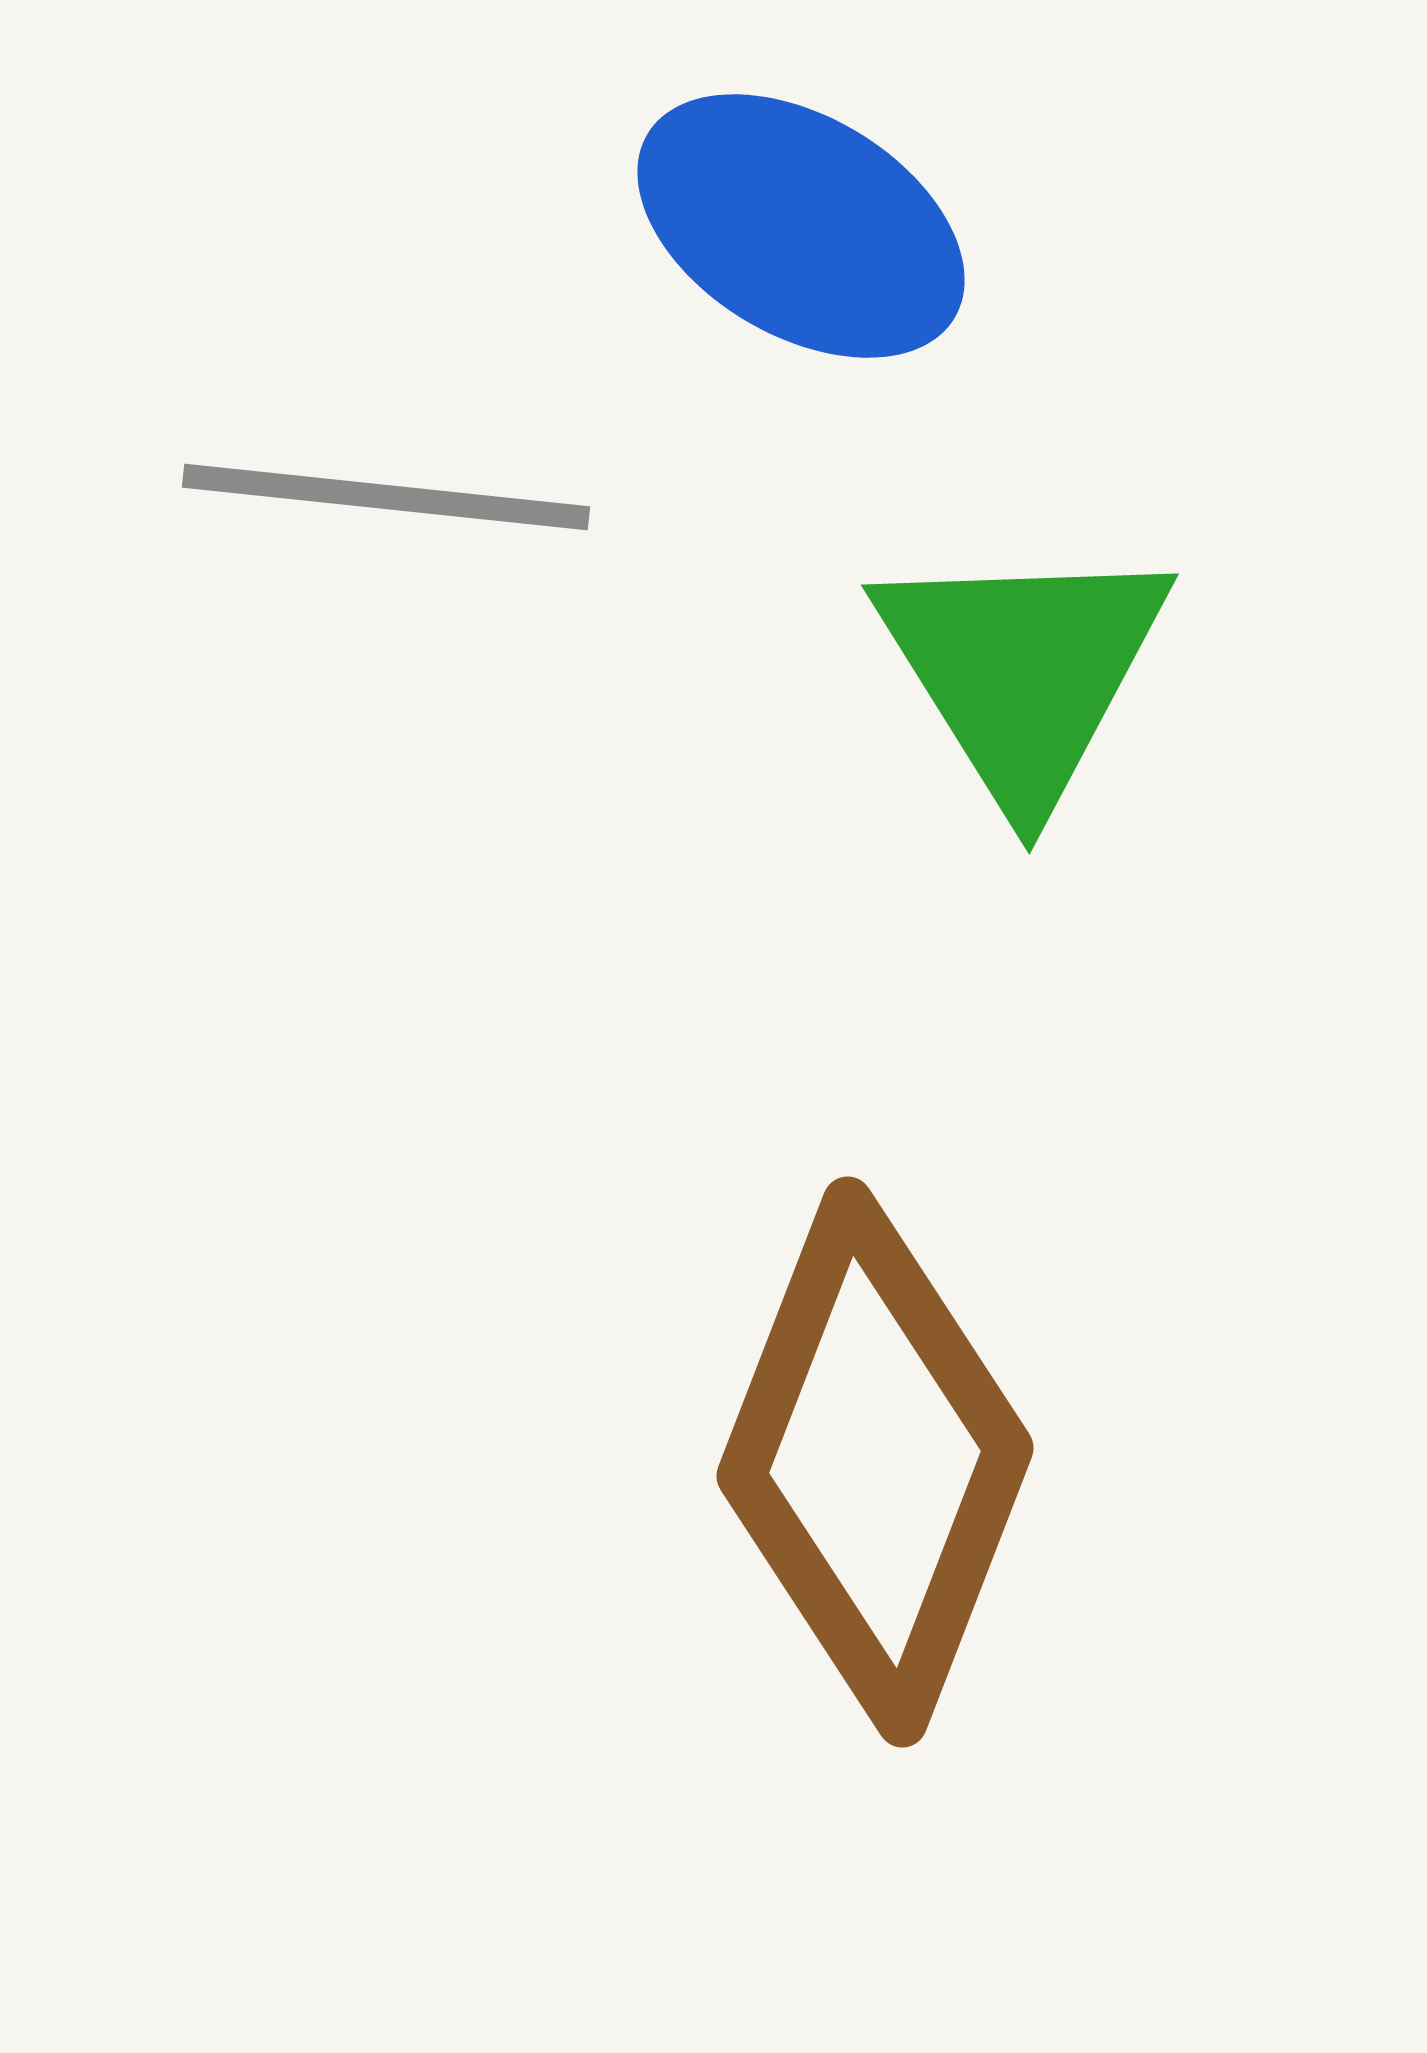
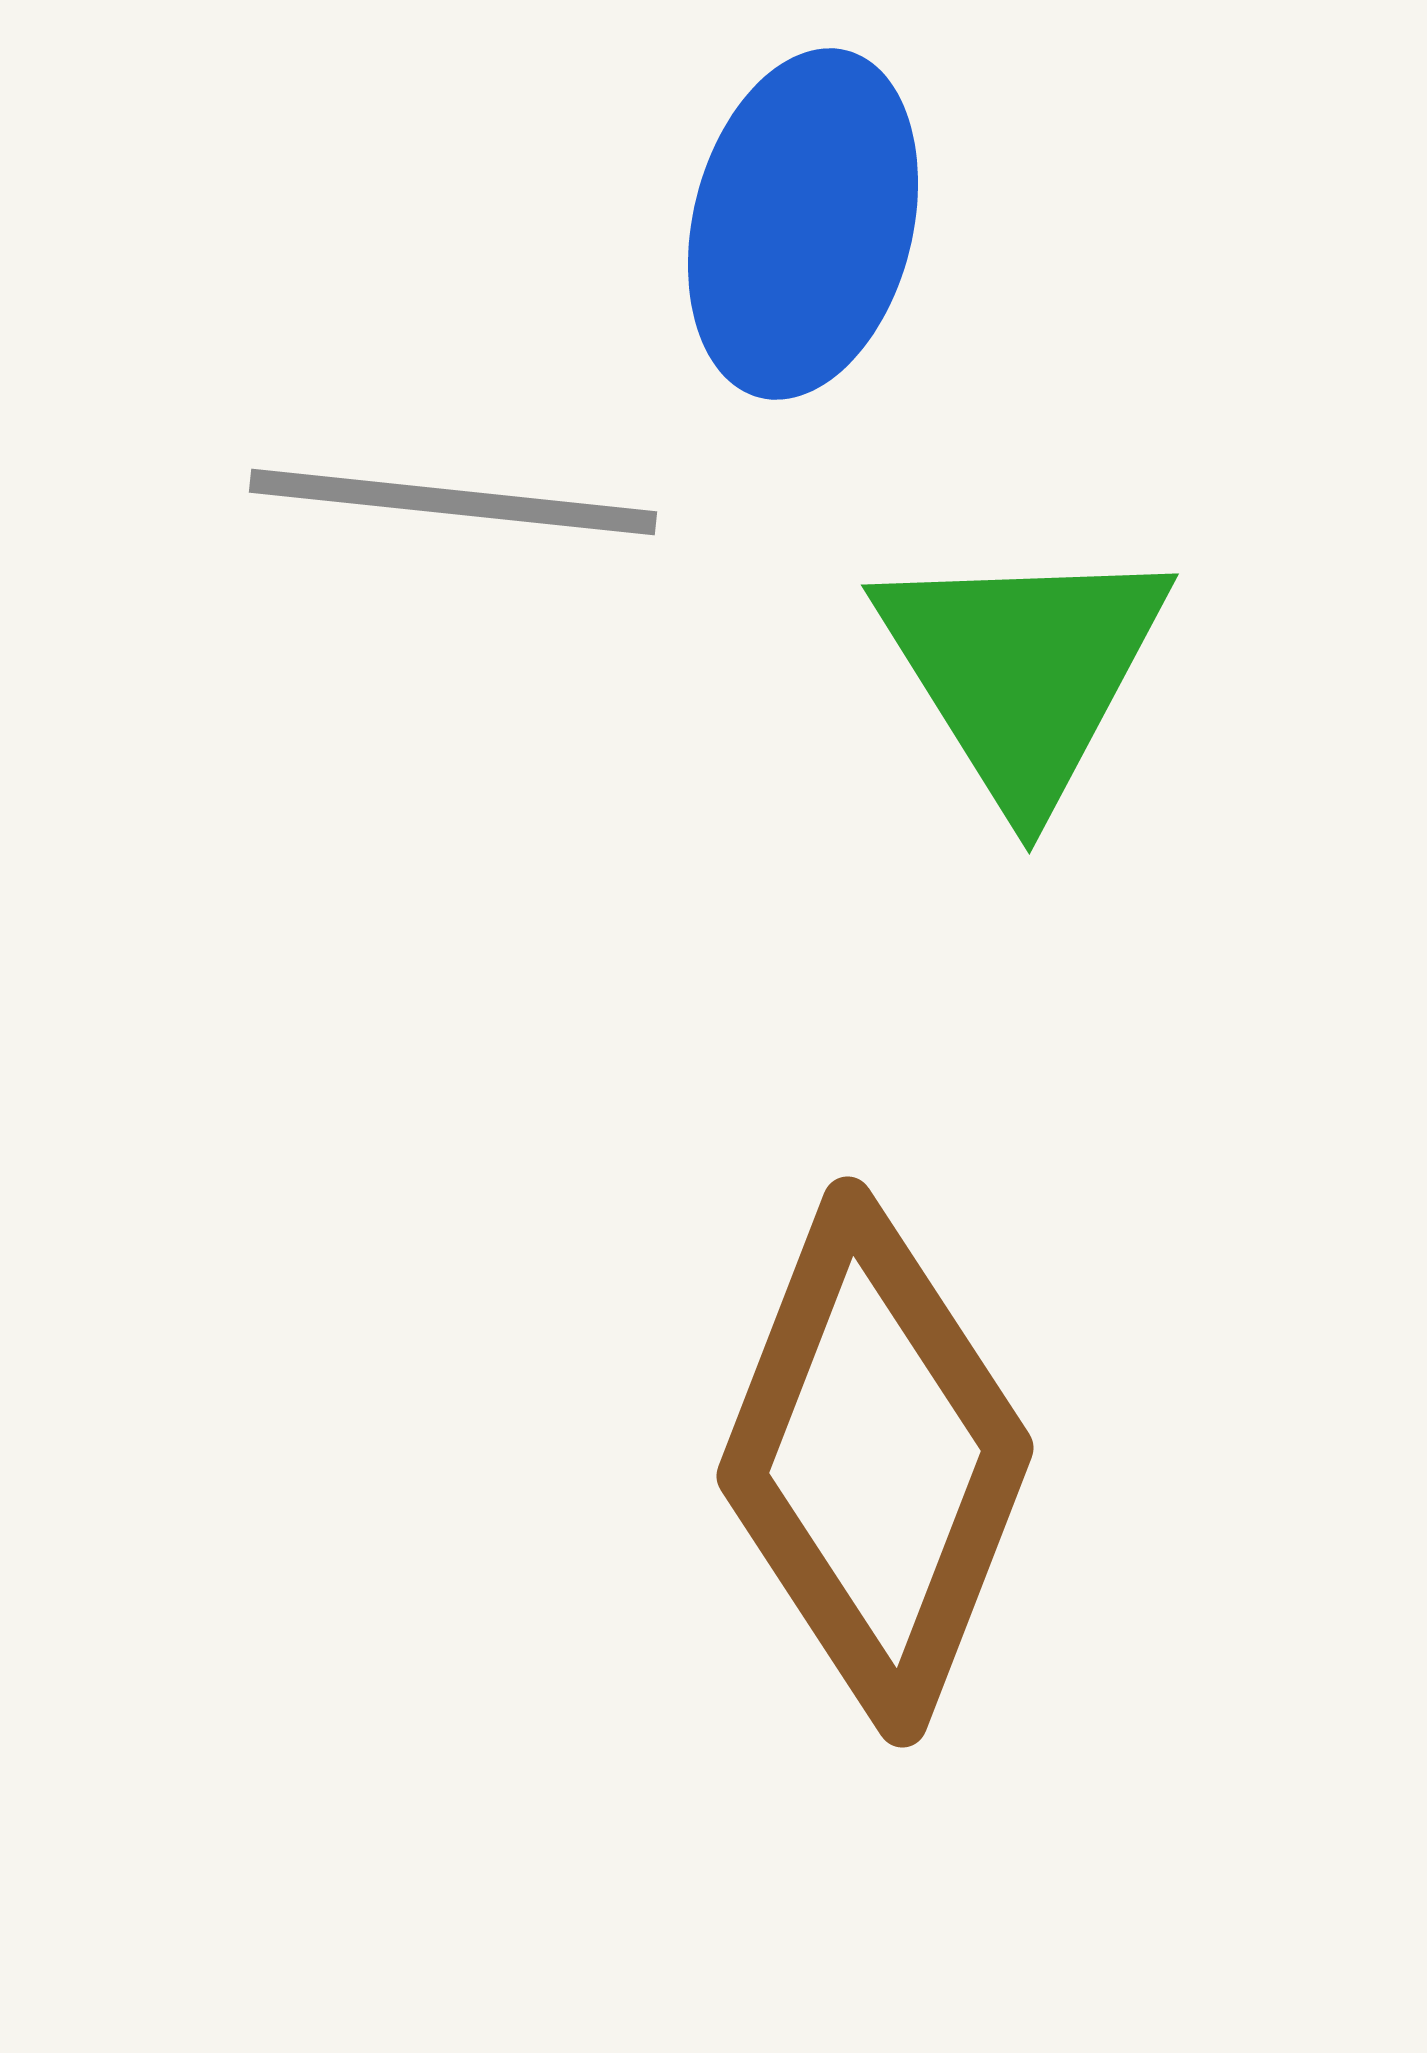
blue ellipse: moved 2 px right, 2 px up; rotated 73 degrees clockwise
gray line: moved 67 px right, 5 px down
